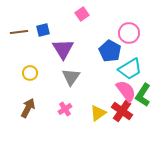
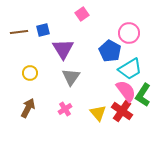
yellow triangle: rotated 36 degrees counterclockwise
